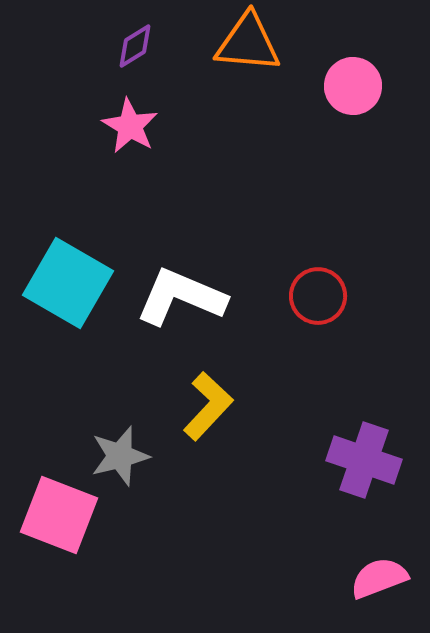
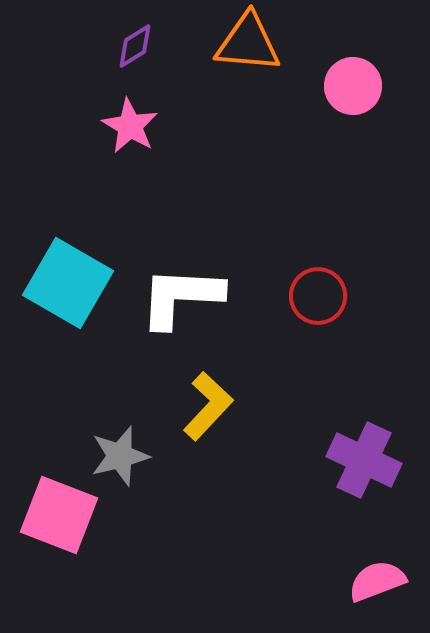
white L-shape: rotated 20 degrees counterclockwise
purple cross: rotated 6 degrees clockwise
pink semicircle: moved 2 px left, 3 px down
